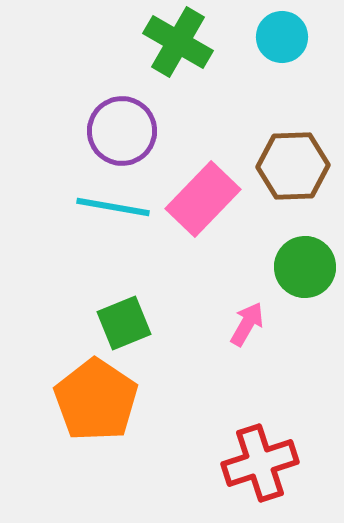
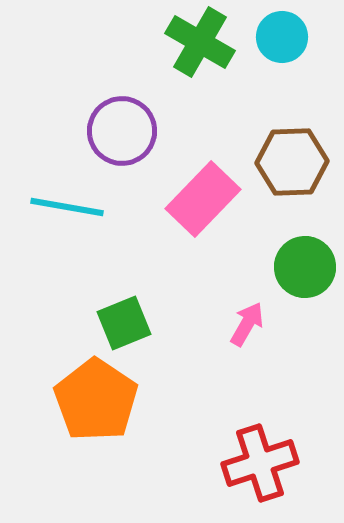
green cross: moved 22 px right
brown hexagon: moved 1 px left, 4 px up
cyan line: moved 46 px left
